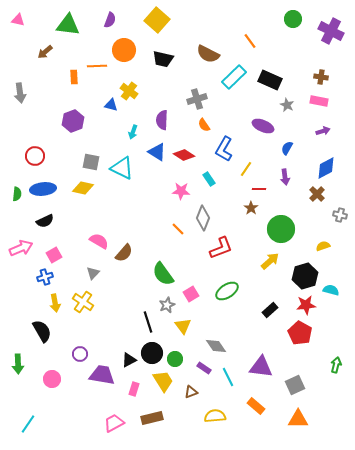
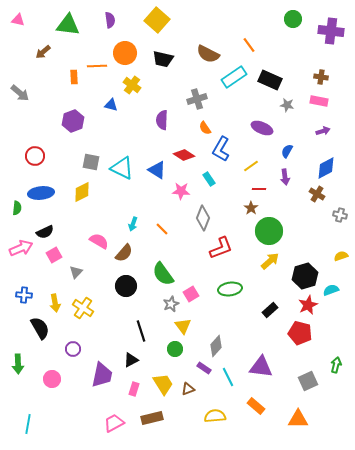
purple semicircle at (110, 20): rotated 28 degrees counterclockwise
purple cross at (331, 31): rotated 20 degrees counterclockwise
orange line at (250, 41): moved 1 px left, 4 px down
orange circle at (124, 50): moved 1 px right, 3 px down
brown arrow at (45, 52): moved 2 px left
cyan rectangle at (234, 77): rotated 10 degrees clockwise
yellow cross at (129, 91): moved 3 px right, 6 px up
gray arrow at (20, 93): rotated 42 degrees counterclockwise
gray star at (287, 105): rotated 16 degrees counterclockwise
orange semicircle at (204, 125): moved 1 px right, 3 px down
purple ellipse at (263, 126): moved 1 px left, 2 px down
cyan arrow at (133, 132): moved 92 px down
blue semicircle at (287, 148): moved 3 px down
blue L-shape at (224, 149): moved 3 px left
blue triangle at (157, 152): moved 18 px down
yellow line at (246, 169): moved 5 px right, 3 px up; rotated 21 degrees clockwise
yellow diamond at (83, 188): moved 1 px left, 4 px down; rotated 40 degrees counterclockwise
blue ellipse at (43, 189): moved 2 px left, 4 px down
green semicircle at (17, 194): moved 14 px down
brown cross at (317, 194): rotated 14 degrees counterclockwise
black semicircle at (45, 221): moved 11 px down
orange line at (178, 229): moved 16 px left
green circle at (281, 229): moved 12 px left, 2 px down
yellow semicircle at (323, 246): moved 18 px right, 10 px down
gray triangle at (93, 273): moved 17 px left, 1 px up
blue cross at (45, 277): moved 21 px left, 18 px down; rotated 21 degrees clockwise
cyan semicircle at (331, 290): rotated 35 degrees counterclockwise
green ellipse at (227, 291): moved 3 px right, 2 px up; rotated 25 degrees clockwise
yellow cross at (83, 302): moved 6 px down
gray star at (167, 305): moved 4 px right, 1 px up
red star at (306, 305): moved 2 px right; rotated 18 degrees counterclockwise
black line at (148, 322): moved 7 px left, 9 px down
black semicircle at (42, 331): moved 2 px left, 3 px up
red pentagon at (300, 333): rotated 15 degrees counterclockwise
gray diamond at (216, 346): rotated 75 degrees clockwise
black circle at (152, 353): moved 26 px left, 67 px up
purple circle at (80, 354): moved 7 px left, 5 px up
green circle at (175, 359): moved 10 px up
black triangle at (129, 360): moved 2 px right
purple trapezoid at (102, 375): rotated 92 degrees clockwise
yellow trapezoid at (163, 381): moved 3 px down
gray square at (295, 385): moved 13 px right, 4 px up
brown triangle at (191, 392): moved 3 px left, 3 px up
cyan line at (28, 424): rotated 24 degrees counterclockwise
